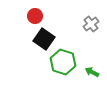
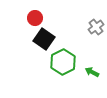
red circle: moved 2 px down
gray cross: moved 5 px right, 3 px down
green hexagon: rotated 15 degrees clockwise
